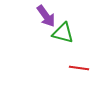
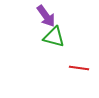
green triangle: moved 9 px left, 4 px down
